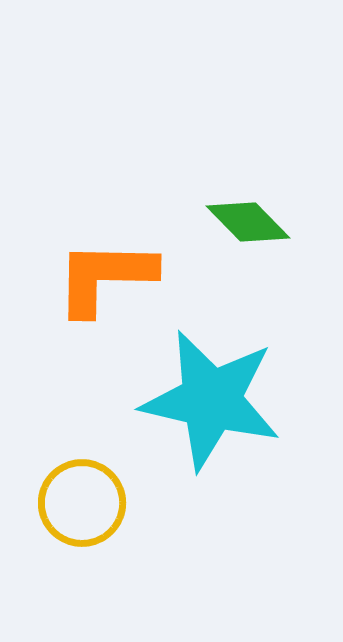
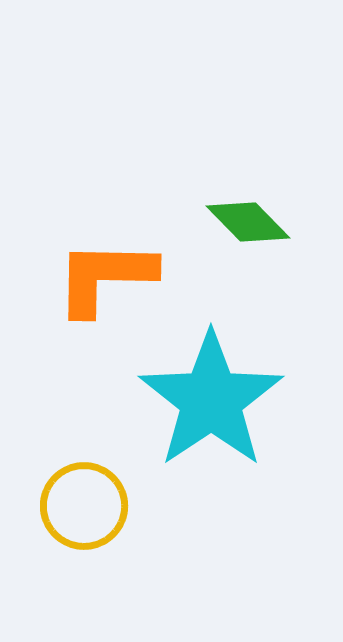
cyan star: rotated 25 degrees clockwise
yellow circle: moved 2 px right, 3 px down
